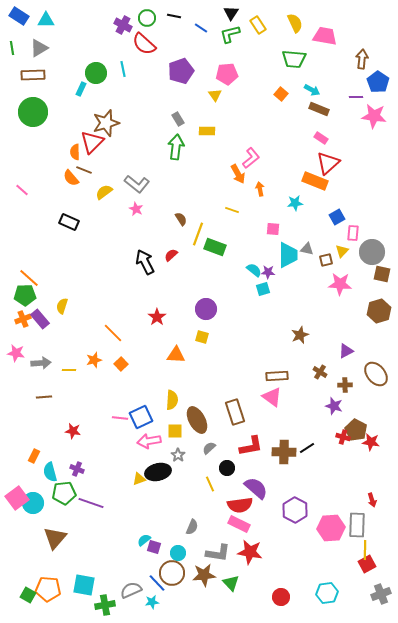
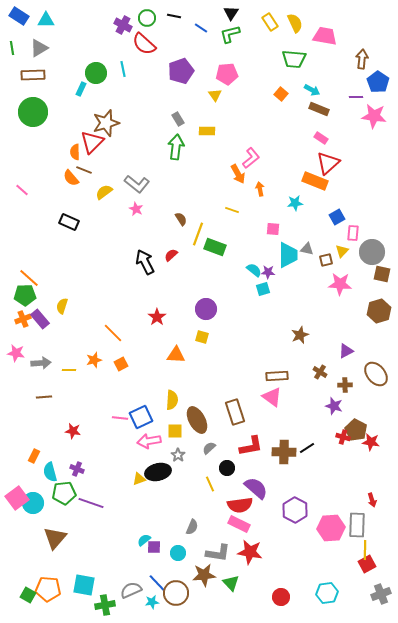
yellow rectangle at (258, 25): moved 12 px right, 3 px up
orange square at (121, 364): rotated 16 degrees clockwise
purple square at (154, 547): rotated 16 degrees counterclockwise
brown circle at (172, 573): moved 4 px right, 20 px down
